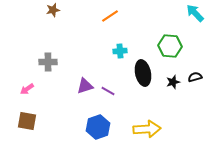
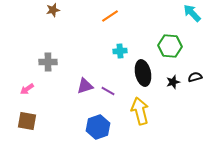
cyan arrow: moved 3 px left
yellow arrow: moved 7 px left, 18 px up; rotated 100 degrees counterclockwise
